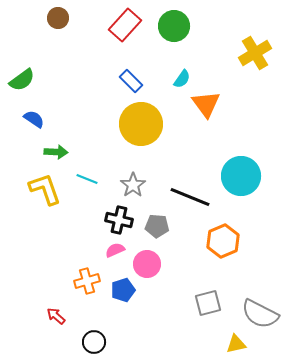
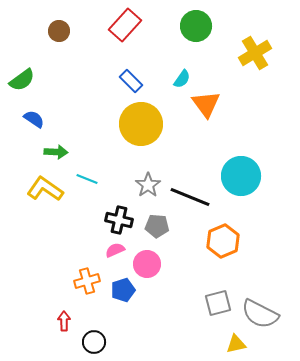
brown circle: moved 1 px right, 13 px down
green circle: moved 22 px right
gray star: moved 15 px right
yellow L-shape: rotated 36 degrees counterclockwise
gray square: moved 10 px right
red arrow: moved 8 px right, 5 px down; rotated 48 degrees clockwise
